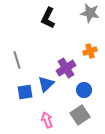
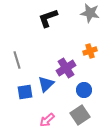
black L-shape: rotated 45 degrees clockwise
pink arrow: rotated 112 degrees counterclockwise
